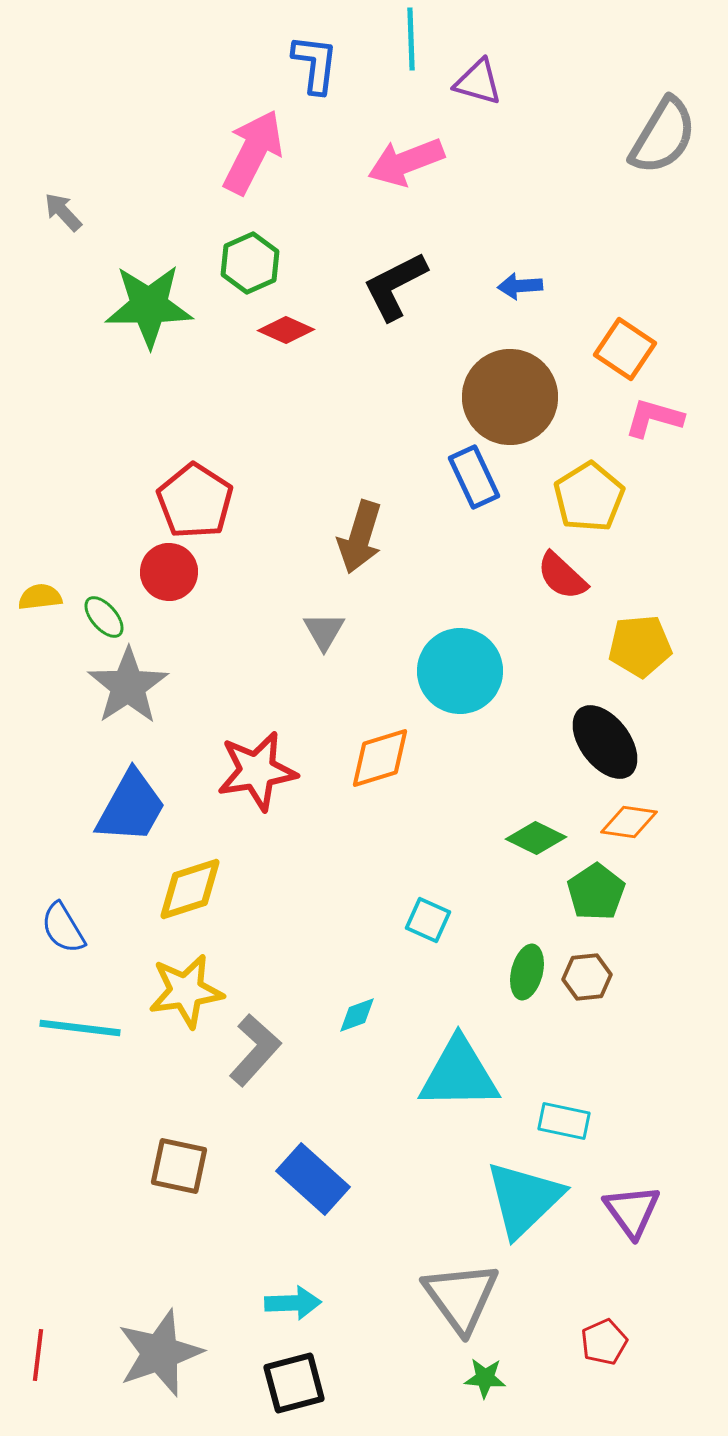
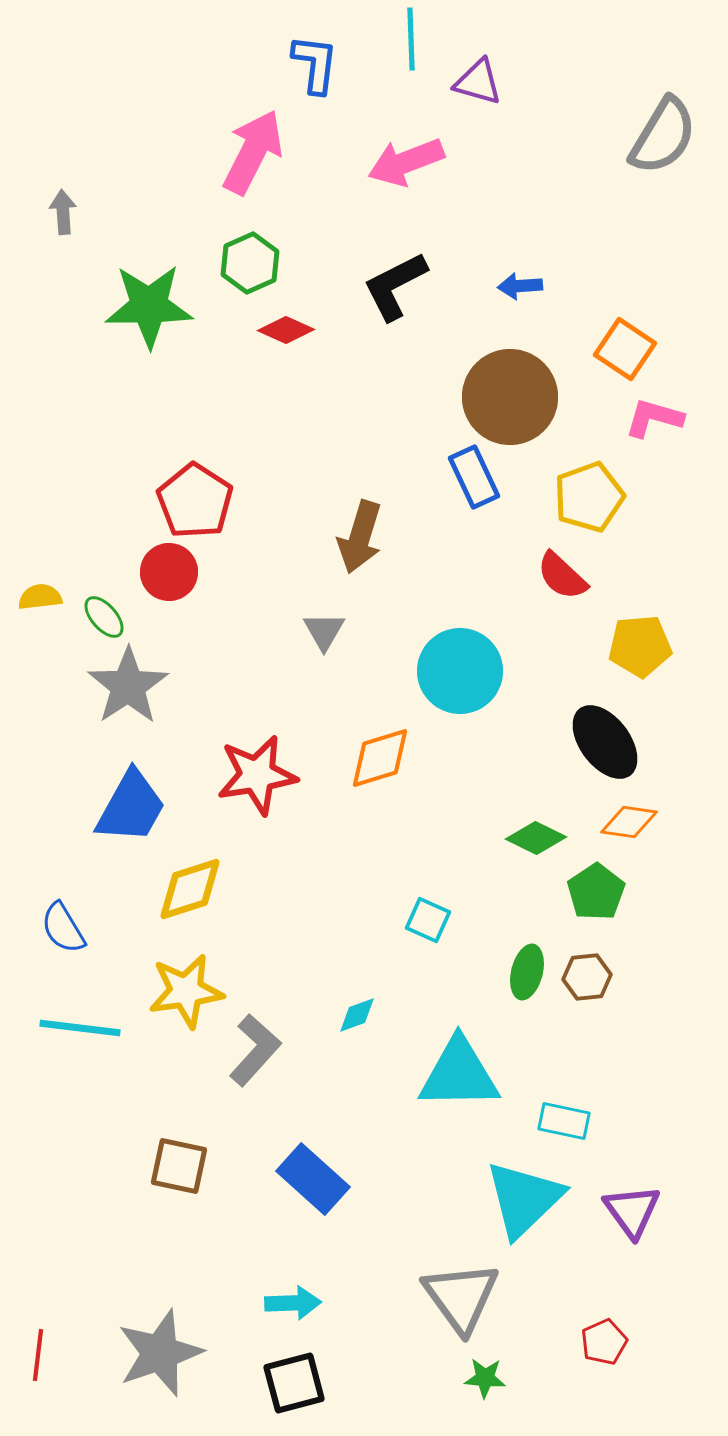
gray arrow at (63, 212): rotated 39 degrees clockwise
yellow pentagon at (589, 497): rotated 12 degrees clockwise
red star at (257, 771): moved 4 px down
